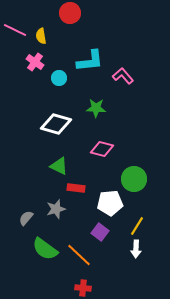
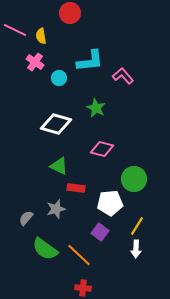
green star: rotated 24 degrees clockwise
